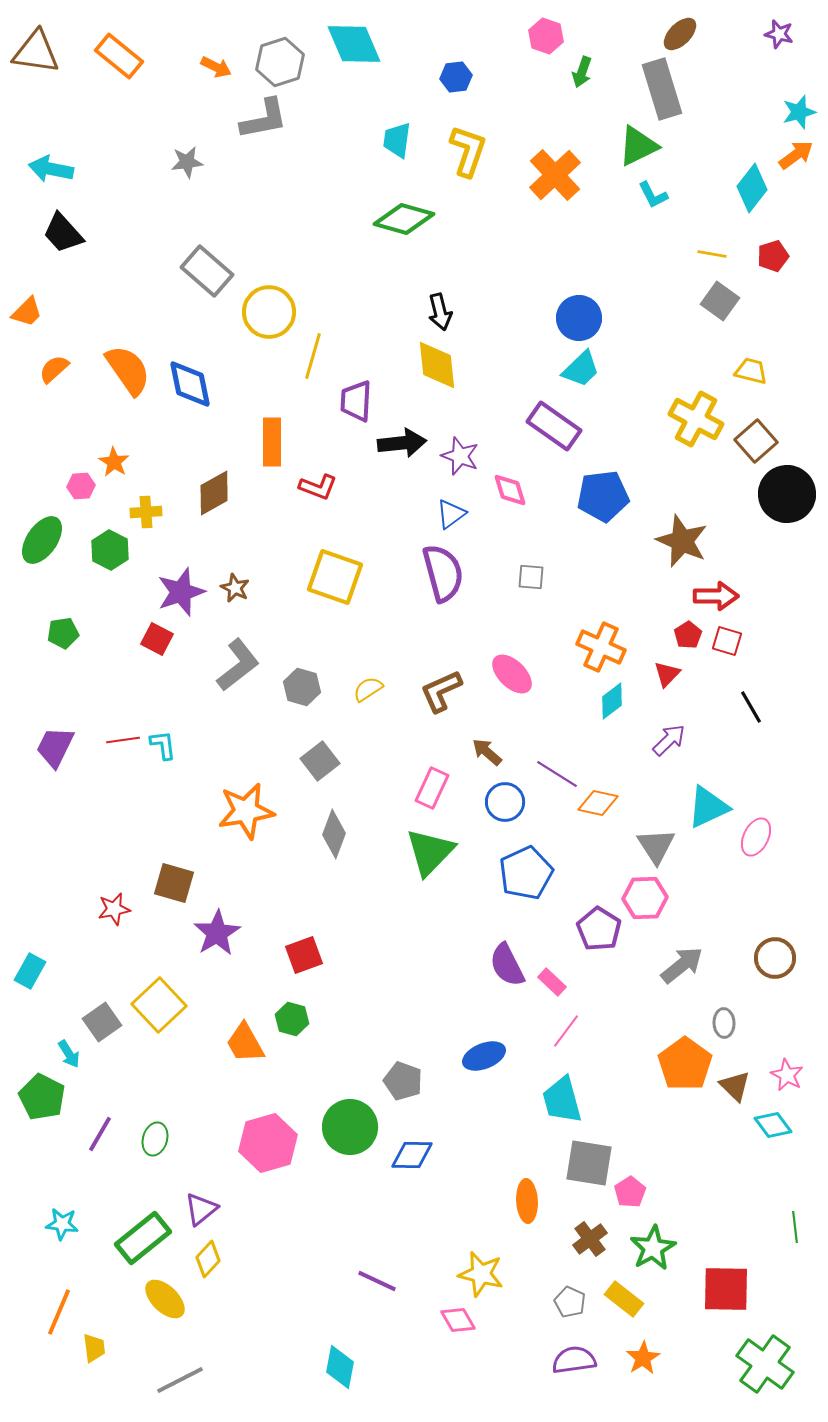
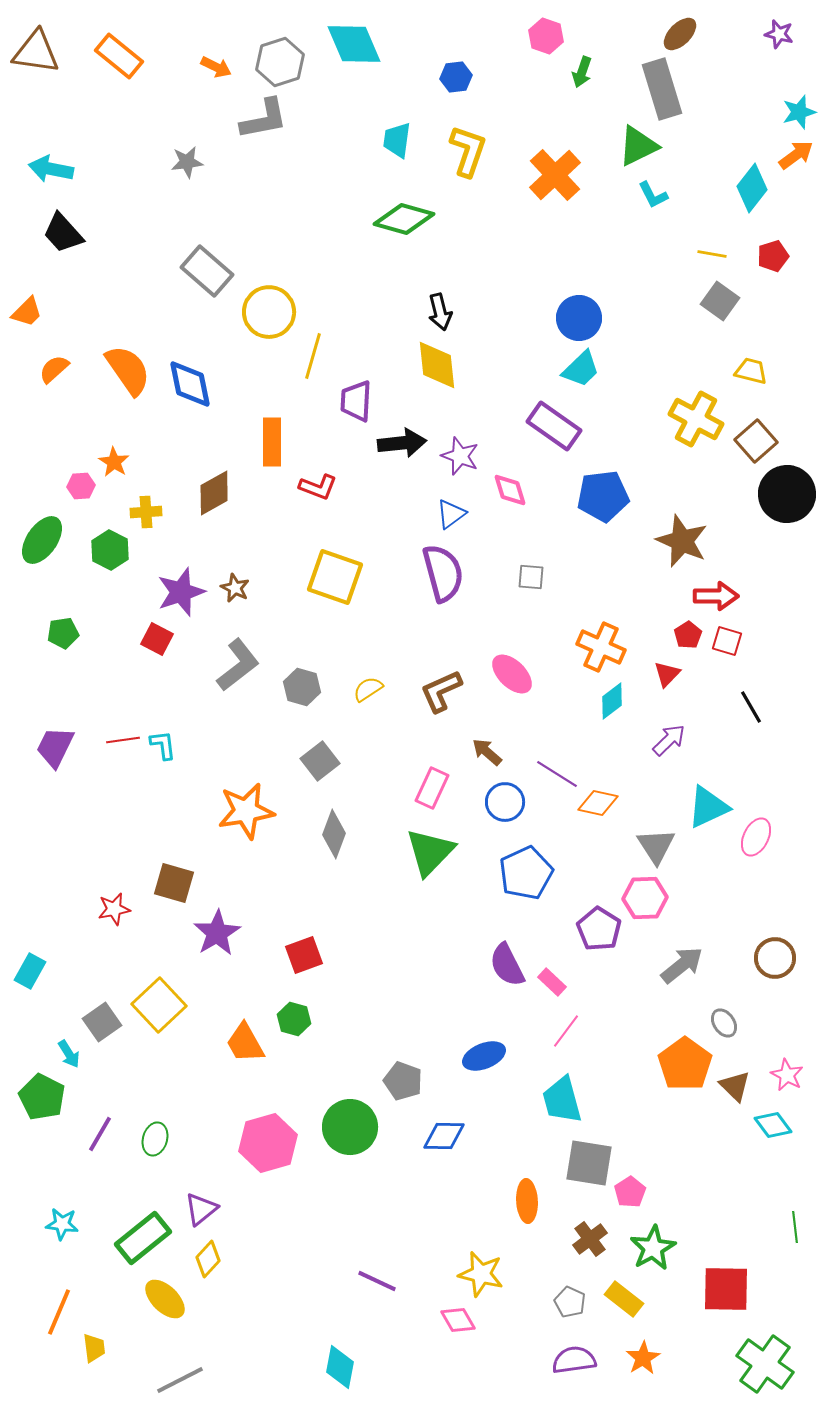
green hexagon at (292, 1019): moved 2 px right
gray ellipse at (724, 1023): rotated 32 degrees counterclockwise
blue diamond at (412, 1155): moved 32 px right, 19 px up
